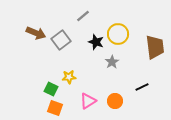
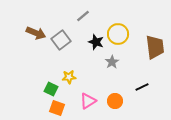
orange square: moved 2 px right
